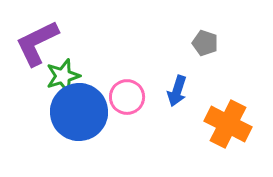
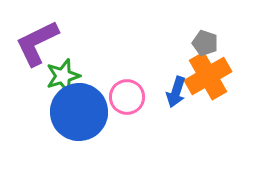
blue arrow: moved 1 px left, 1 px down
orange cross: moved 20 px left, 48 px up; rotated 33 degrees clockwise
